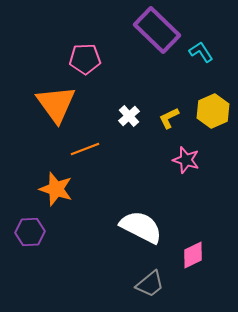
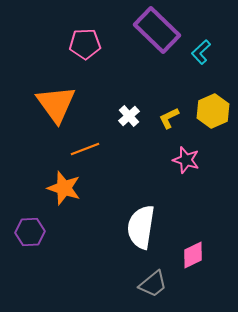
cyan L-shape: rotated 100 degrees counterclockwise
pink pentagon: moved 15 px up
orange star: moved 8 px right, 1 px up
white semicircle: rotated 108 degrees counterclockwise
gray trapezoid: moved 3 px right
